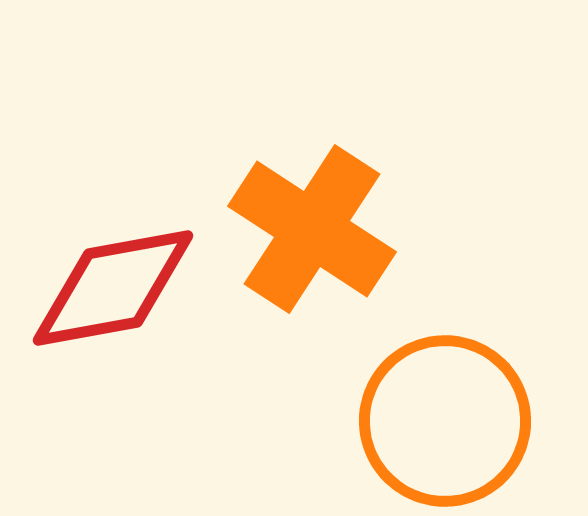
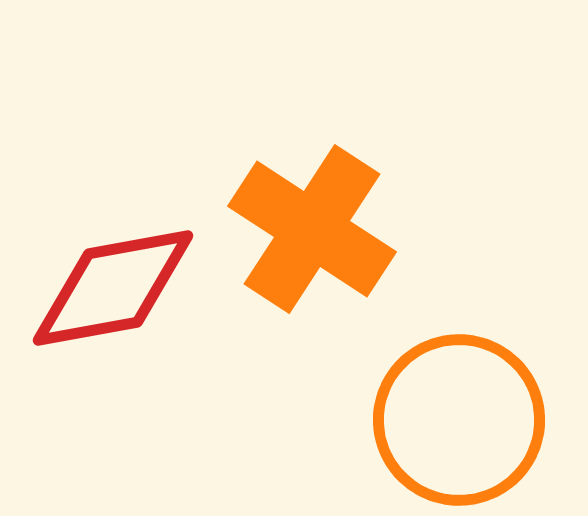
orange circle: moved 14 px right, 1 px up
